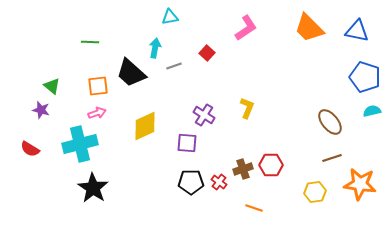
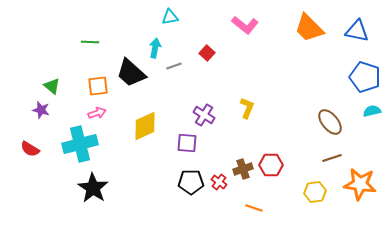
pink L-shape: moved 1 px left, 3 px up; rotated 72 degrees clockwise
